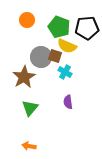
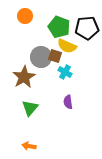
orange circle: moved 2 px left, 4 px up
